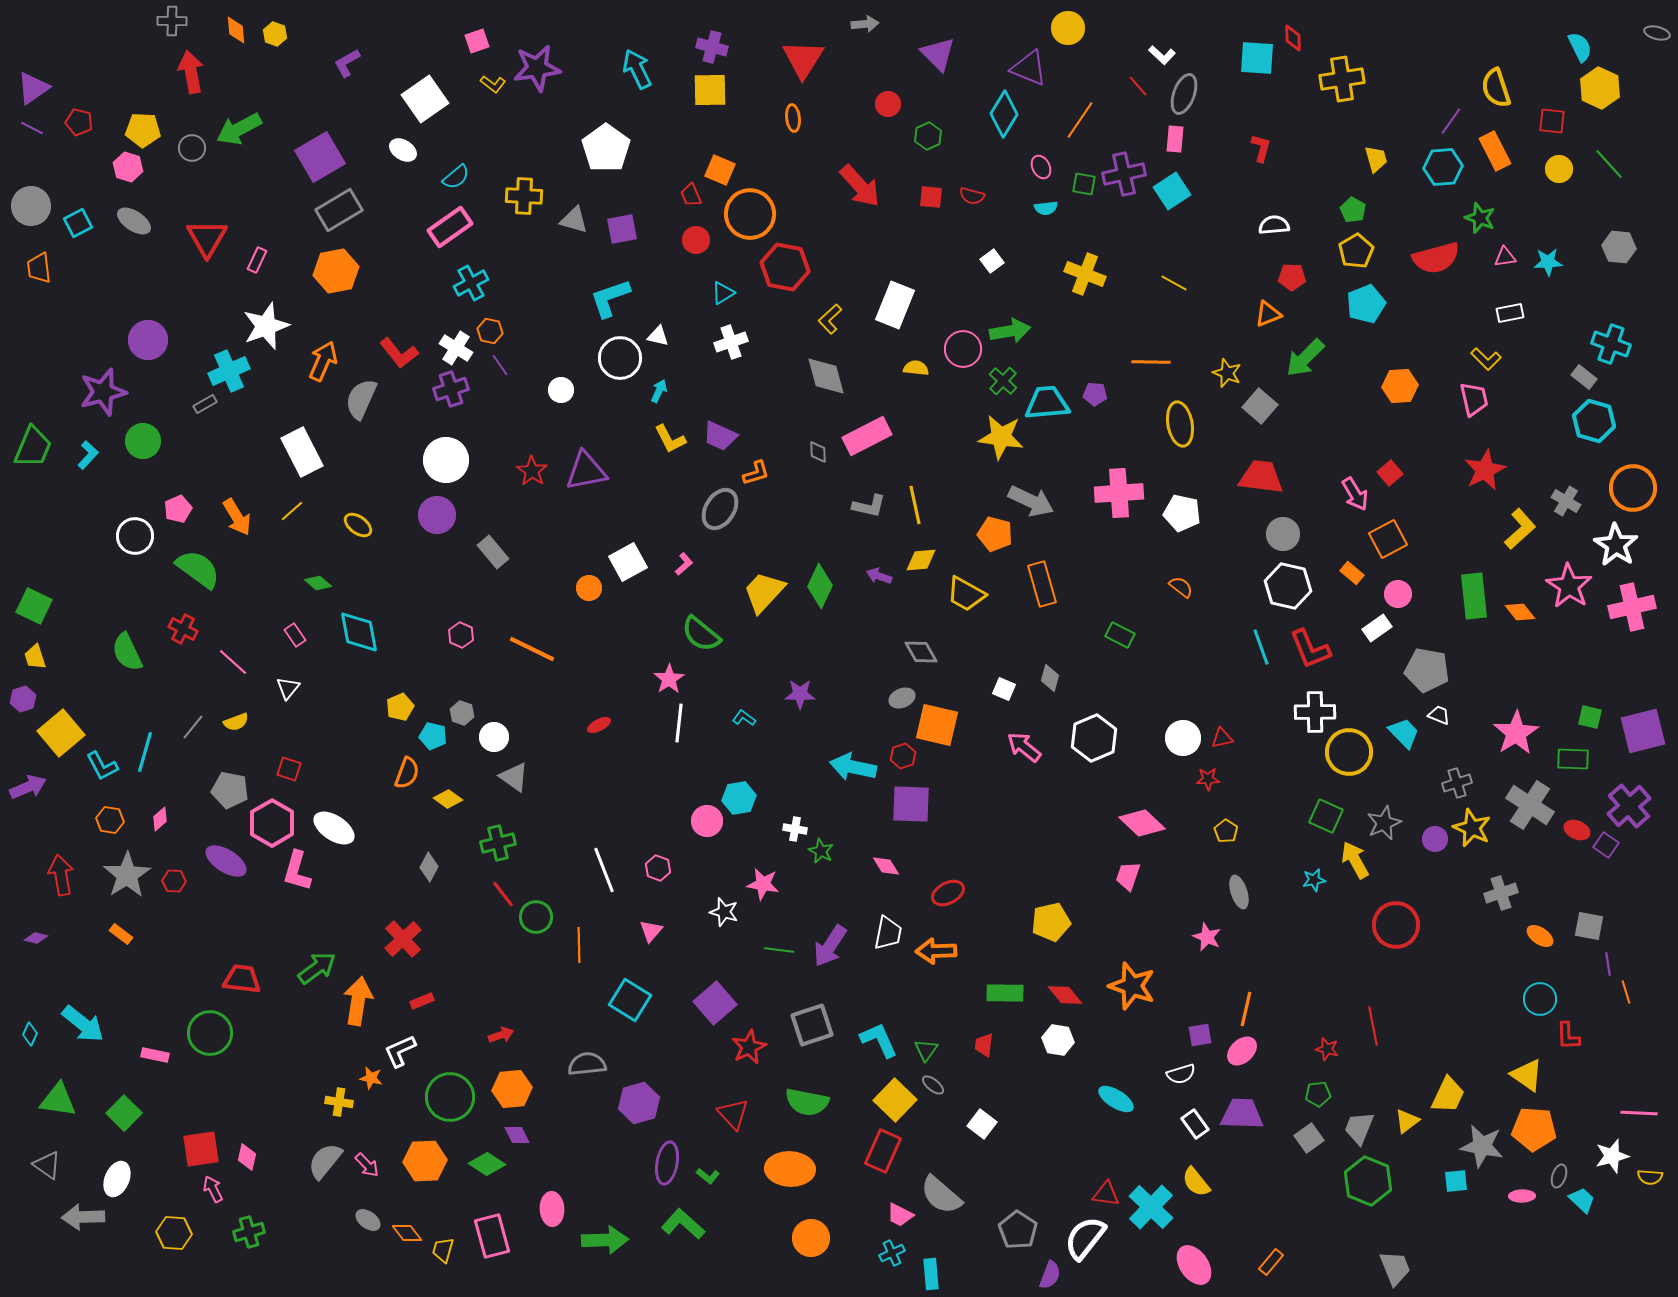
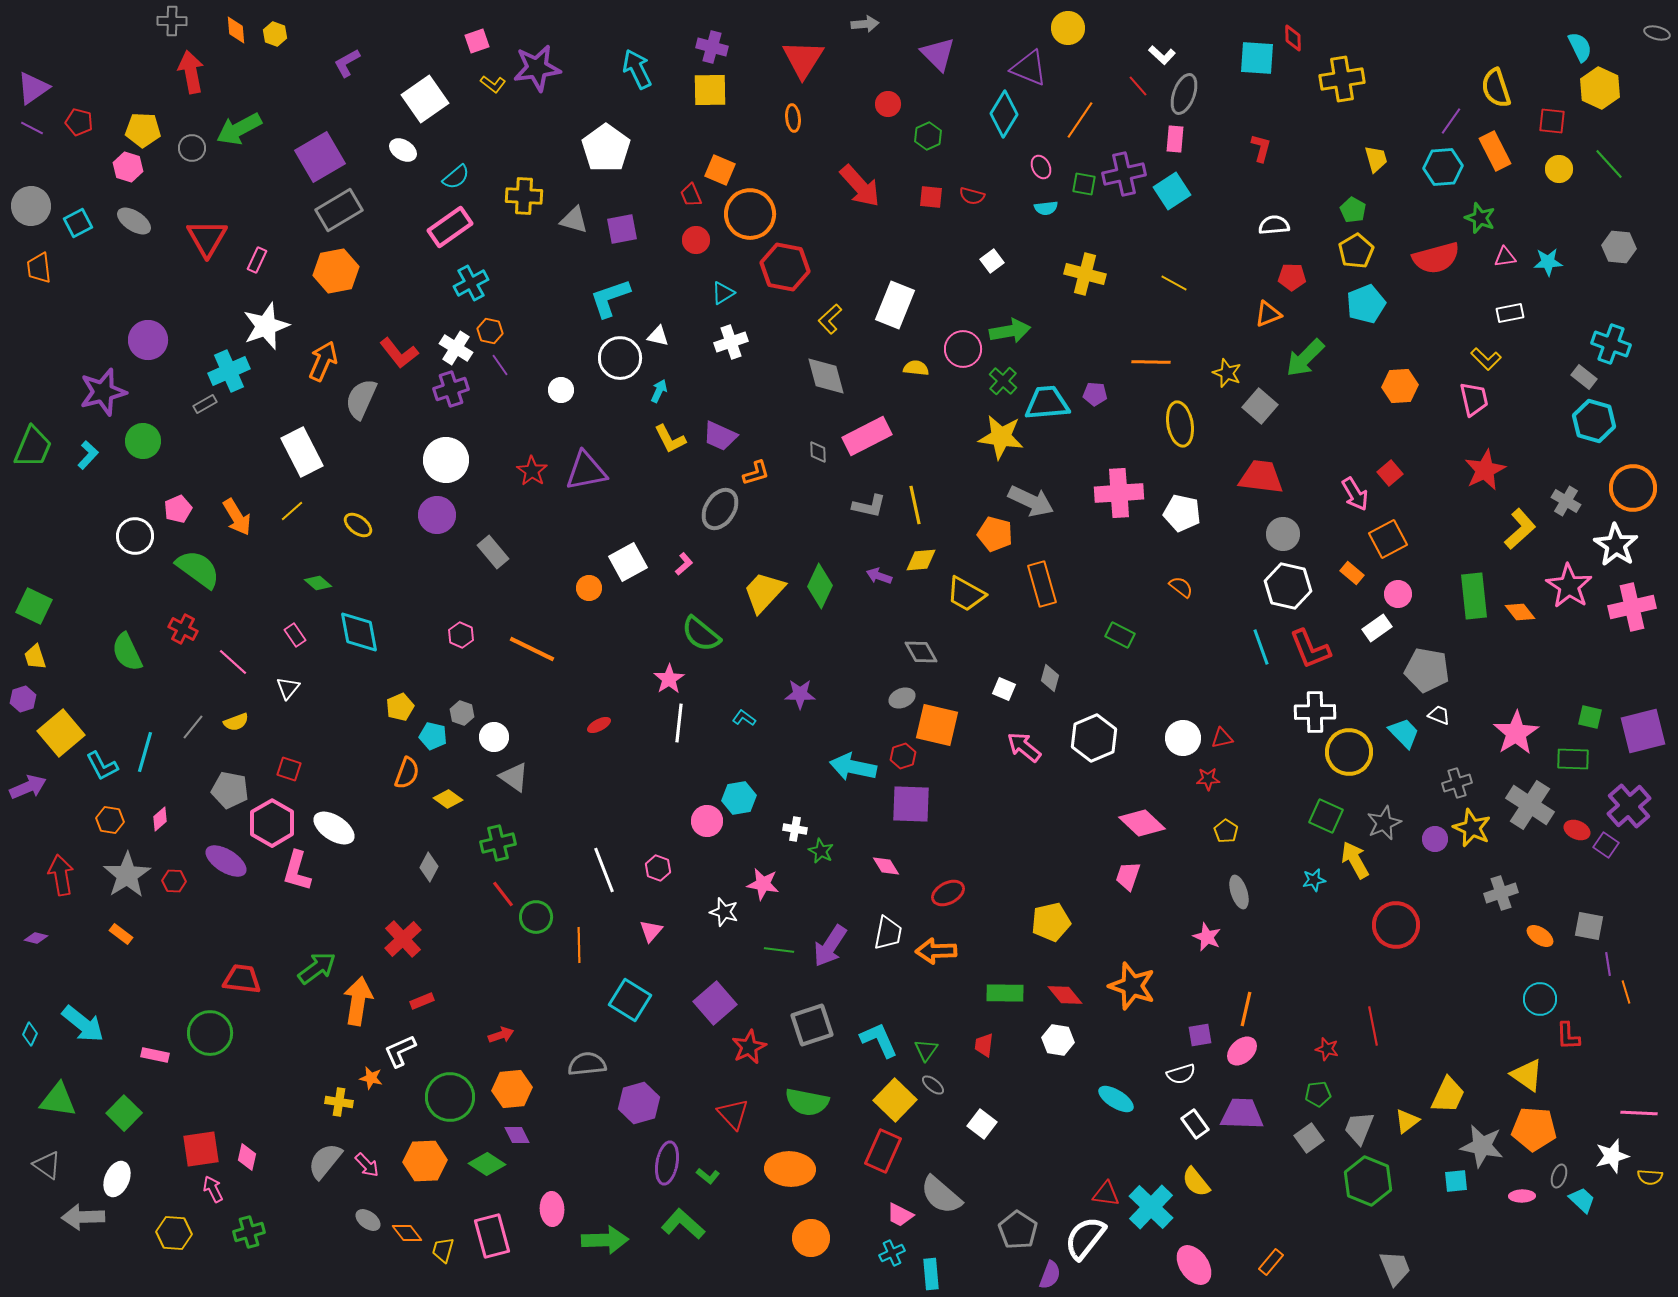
yellow cross at (1085, 274): rotated 6 degrees counterclockwise
